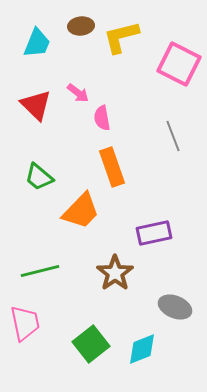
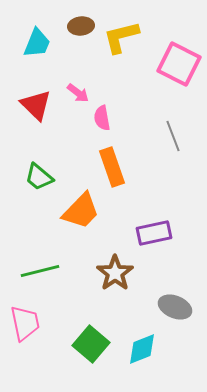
green square: rotated 12 degrees counterclockwise
